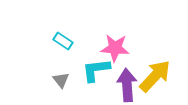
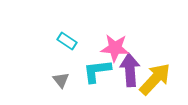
cyan rectangle: moved 4 px right
cyan L-shape: moved 1 px right, 1 px down
yellow arrow: moved 3 px down
purple arrow: moved 3 px right, 15 px up
